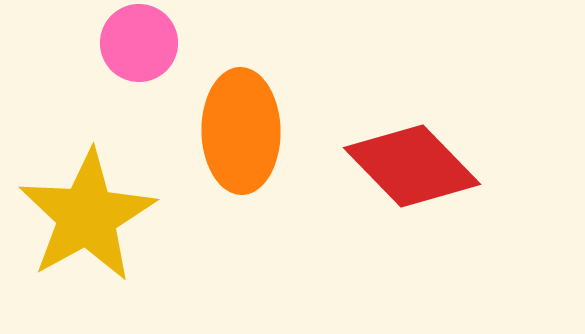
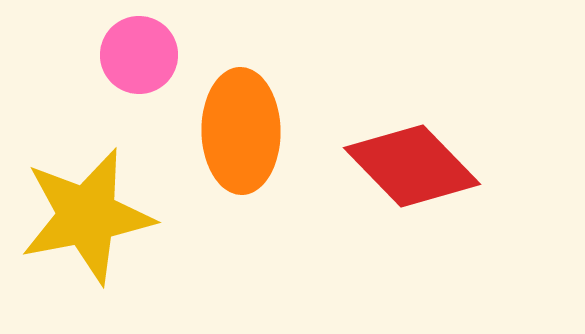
pink circle: moved 12 px down
yellow star: rotated 18 degrees clockwise
